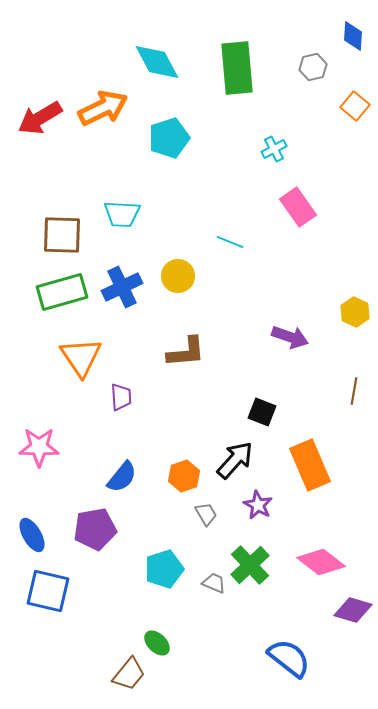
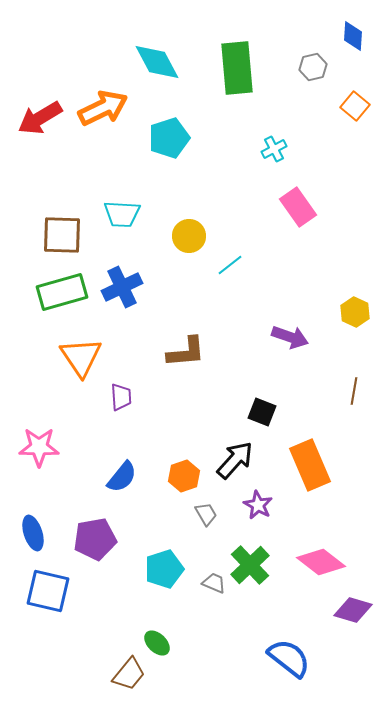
cyan line at (230, 242): moved 23 px down; rotated 60 degrees counterclockwise
yellow circle at (178, 276): moved 11 px right, 40 px up
purple pentagon at (95, 529): moved 10 px down
blue ellipse at (32, 535): moved 1 px right, 2 px up; rotated 12 degrees clockwise
